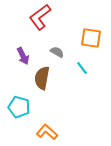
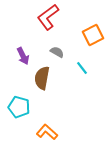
red L-shape: moved 8 px right
orange square: moved 2 px right, 3 px up; rotated 35 degrees counterclockwise
